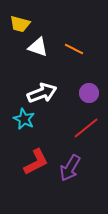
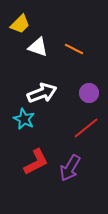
yellow trapezoid: rotated 60 degrees counterclockwise
